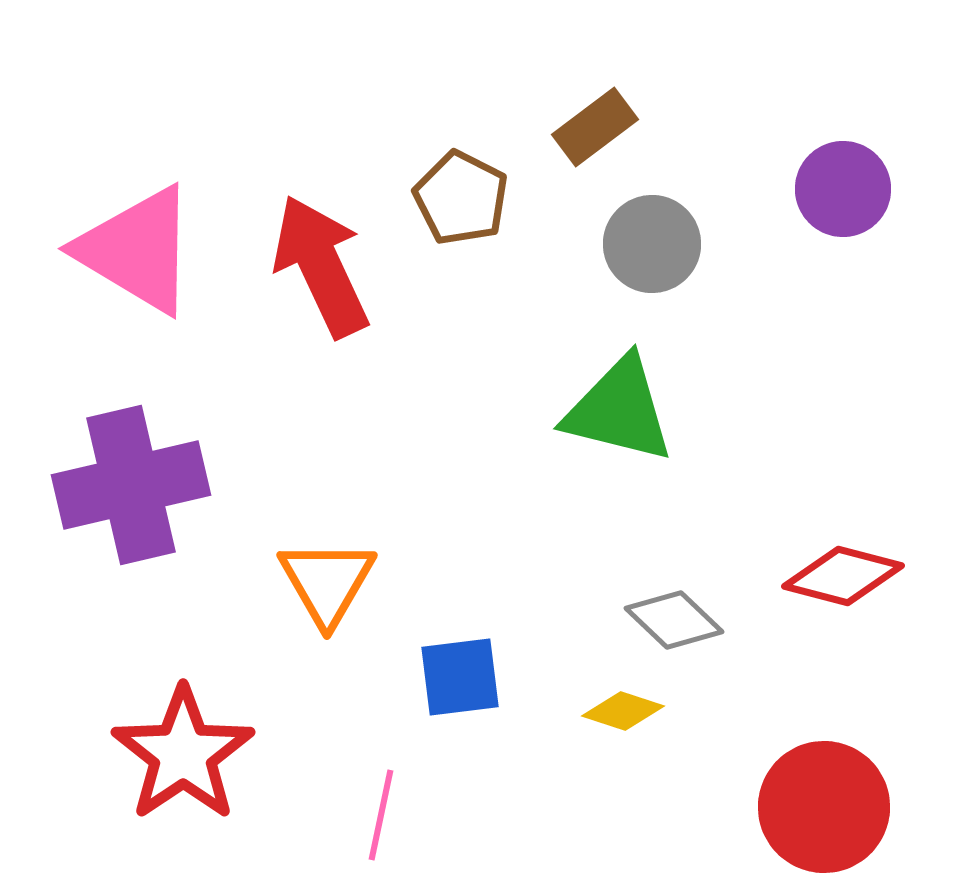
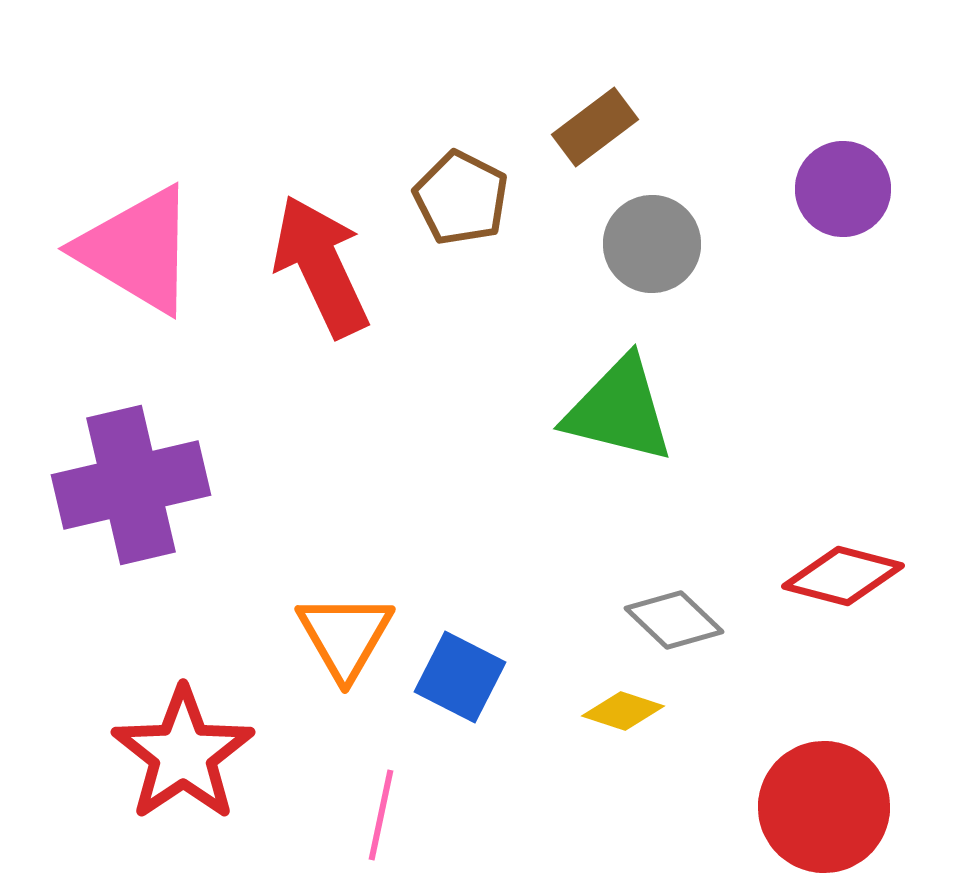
orange triangle: moved 18 px right, 54 px down
blue square: rotated 34 degrees clockwise
